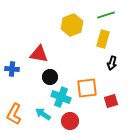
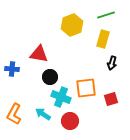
orange square: moved 1 px left
red square: moved 2 px up
